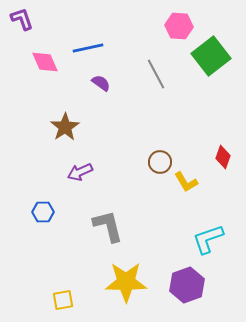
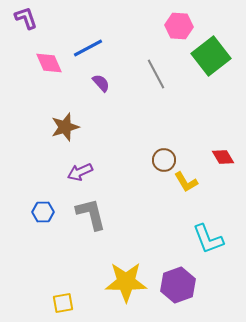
purple L-shape: moved 4 px right, 1 px up
blue line: rotated 16 degrees counterclockwise
pink diamond: moved 4 px right, 1 px down
purple semicircle: rotated 12 degrees clockwise
brown star: rotated 16 degrees clockwise
red diamond: rotated 50 degrees counterclockwise
brown circle: moved 4 px right, 2 px up
gray L-shape: moved 17 px left, 12 px up
cyan L-shape: rotated 92 degrees counterclockwise
purple hexagon: moved 9 px left
yellow square: moved 3 px down
